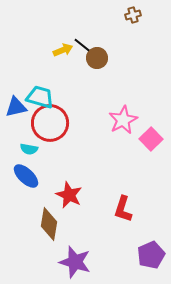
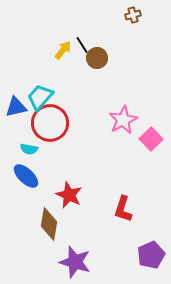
black line: rotated 18 degrees clockwise
yellow arrow: rotated 30 degrees counterclockwise
cyan trapezoid: rotated 64 degrees counterclockwise
